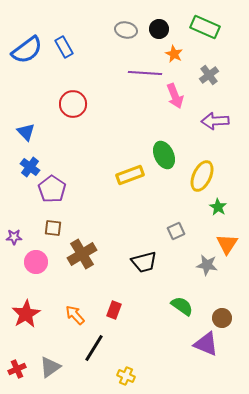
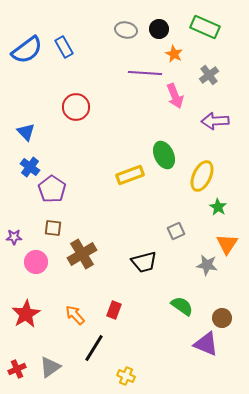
red circle: moved 3 px right, 3 px down
